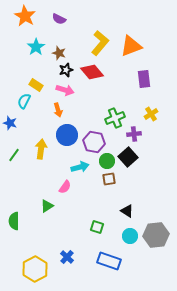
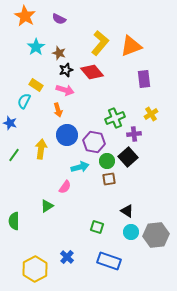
cyan circle: moved 1 px right, 4 px up
